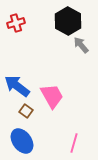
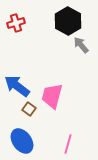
pink trapezoid: rotated 136 degrees counterclockwise
brown square: moved 3 px right, 2 px up
pink line: moved 6 px left, 1 px down
